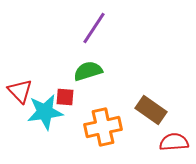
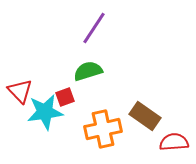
red square: rotated 24 degrees counterclockwise
brown rectangle: moved 6 px left, 6 px down
orange cross: moved 2 px down
